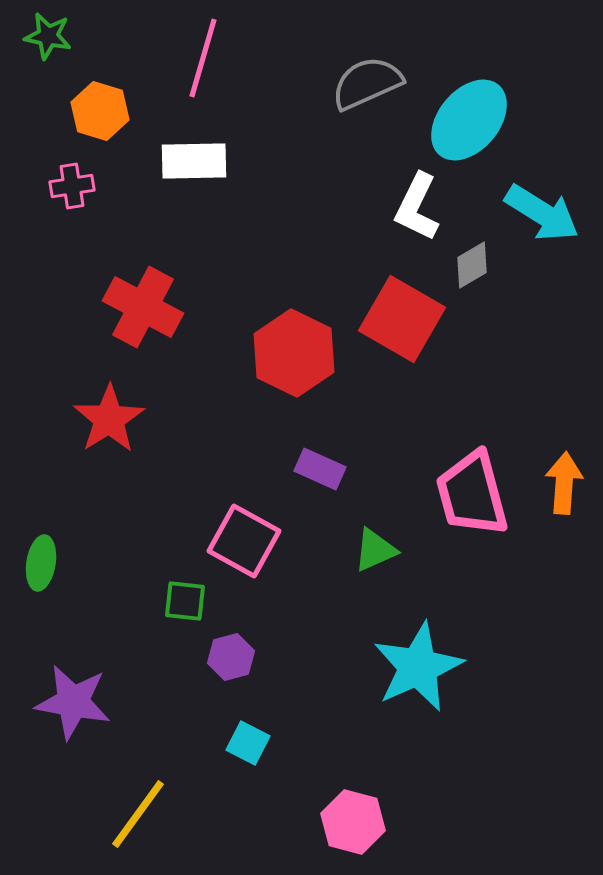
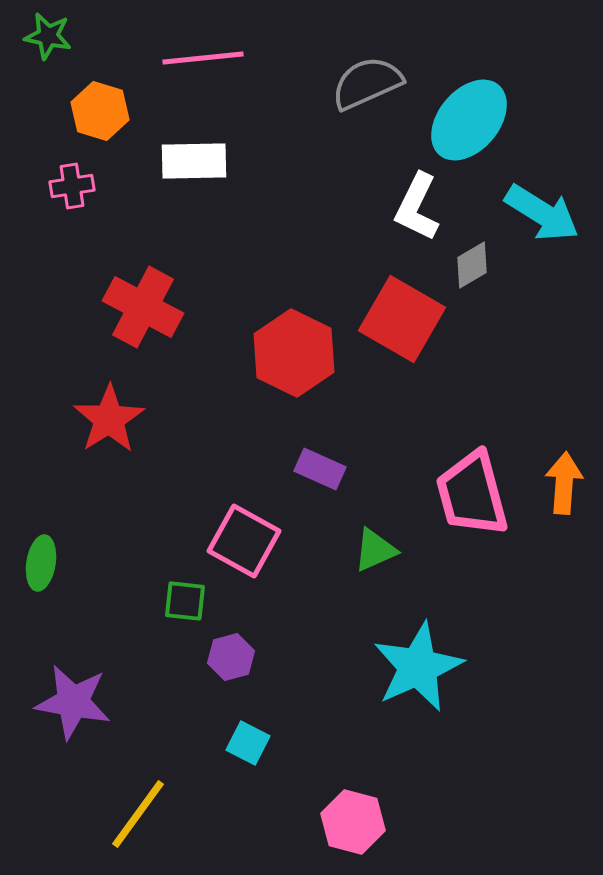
pink line: rotated 68 degrees clockwise
